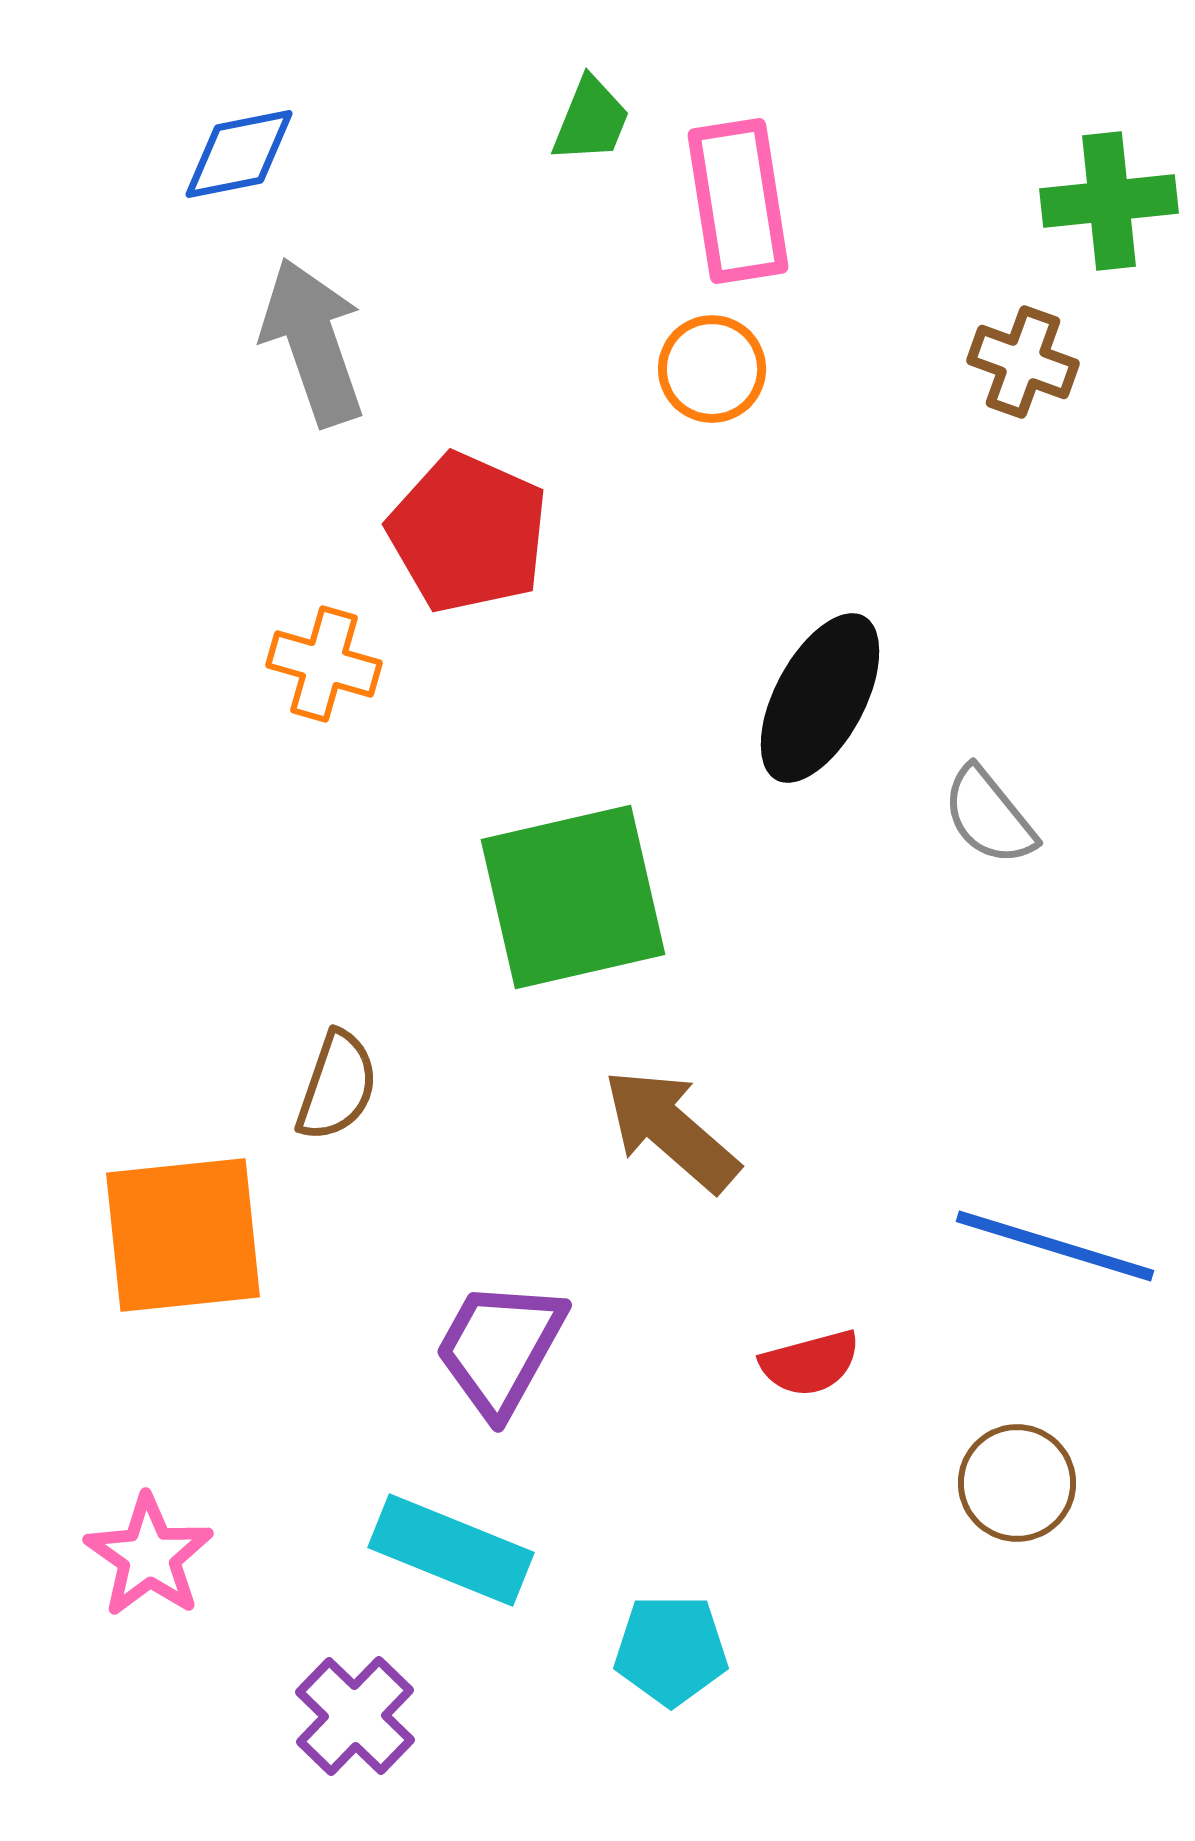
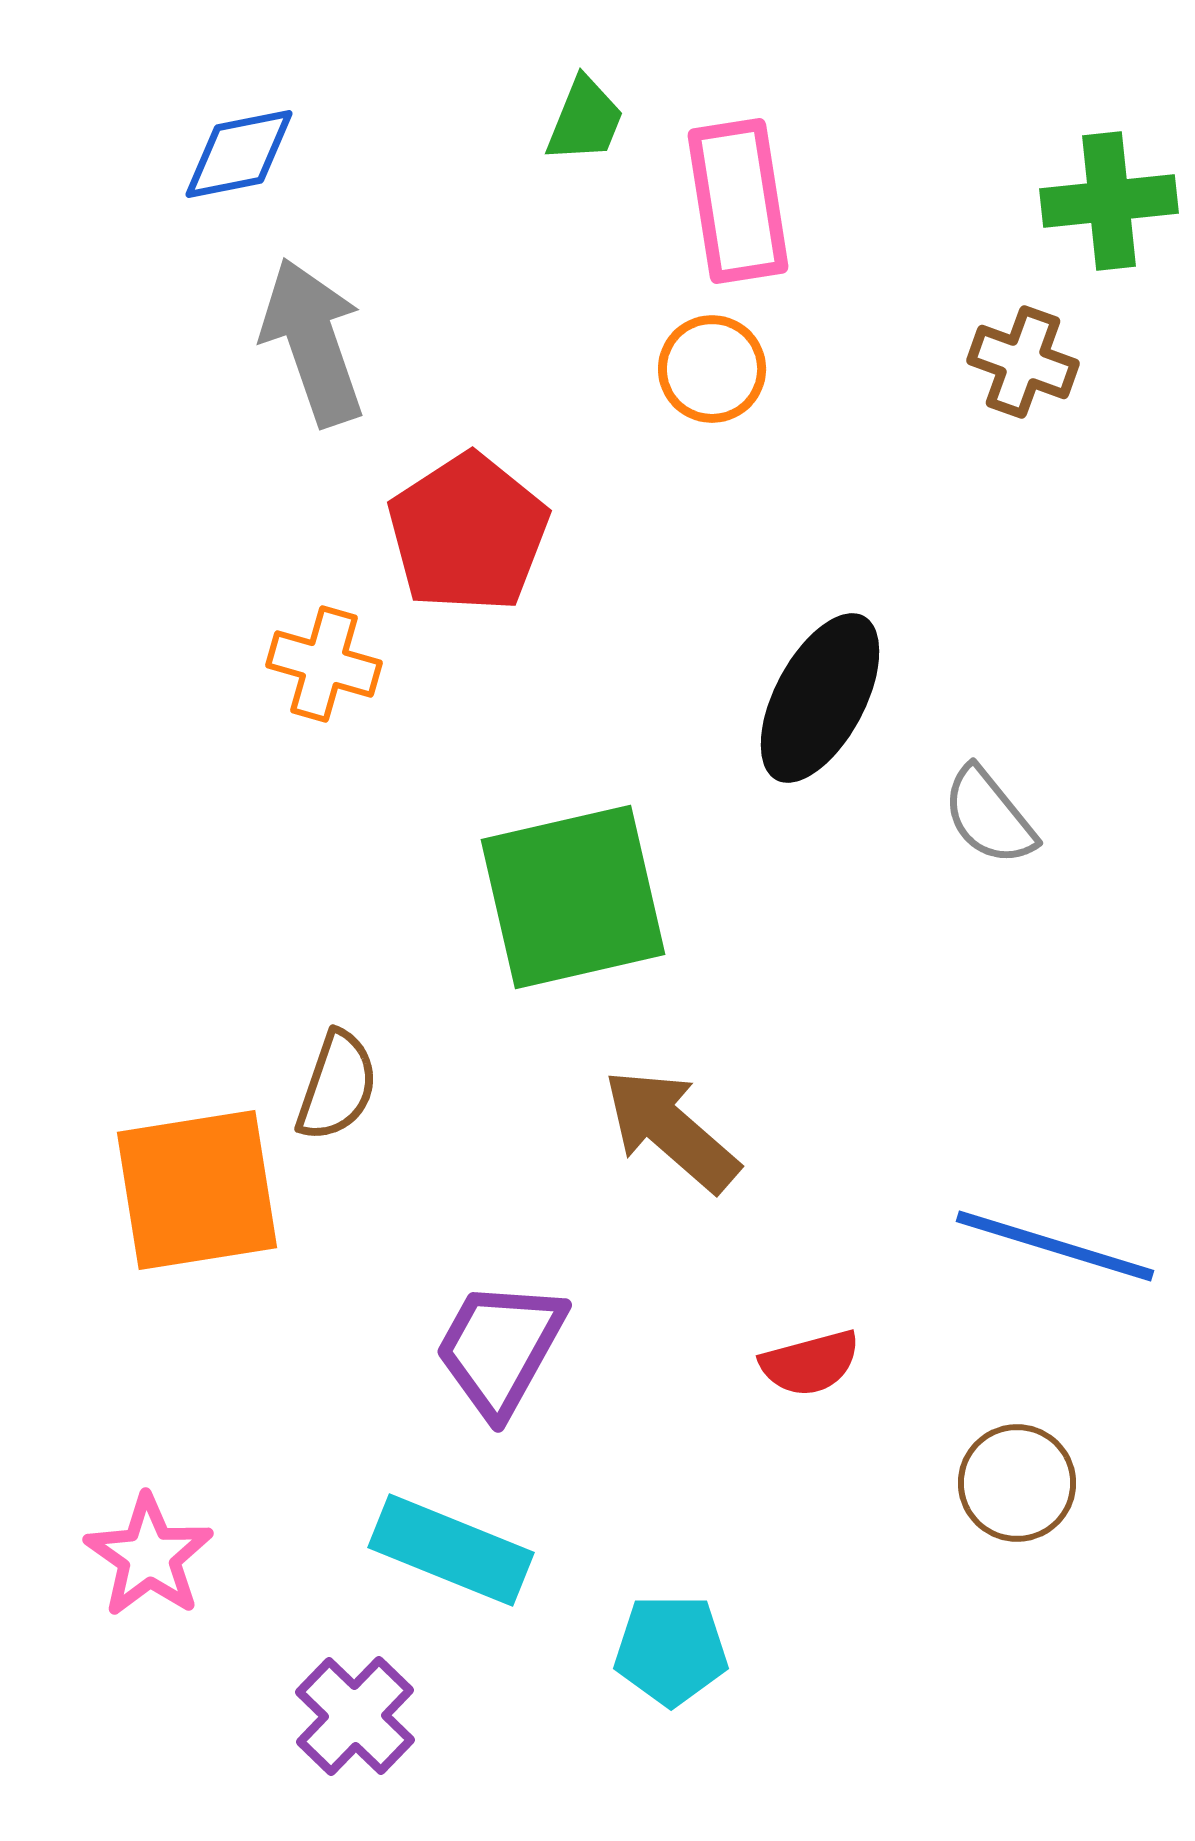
green trapezoid: moved 6 px left
red pentagon: rotated 15 degrees clockwise
orange square: moved 14 px right, 45 px up; rotated 3 degrees counterclockwise
